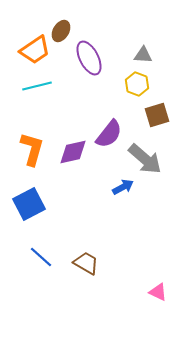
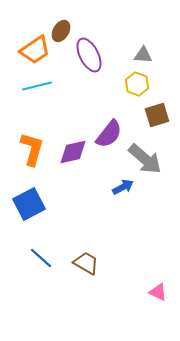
purple ellipse: moved 3 px up
blue line: moved 1 px down
